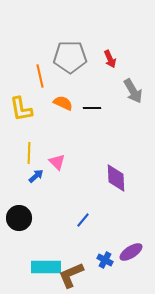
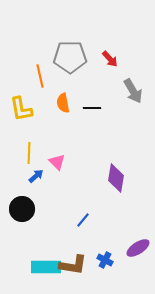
red arrow: rotated 18 degrees counterclockwise
orange semicircle: rotated 126 degrees counterclockwise
purple diamond: rotated 12 degrees clockwise
black circle: moved 3 px right, 9 px up
purple ellipse: moved 7 px right, 4 px up
brown L-shape: moved 2 px right, 10 px up; rotated 148 degrees counterclockwise
